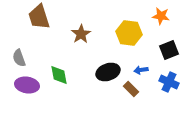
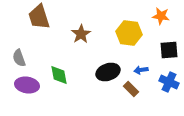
black square: rotated 18 degrees clockwise
